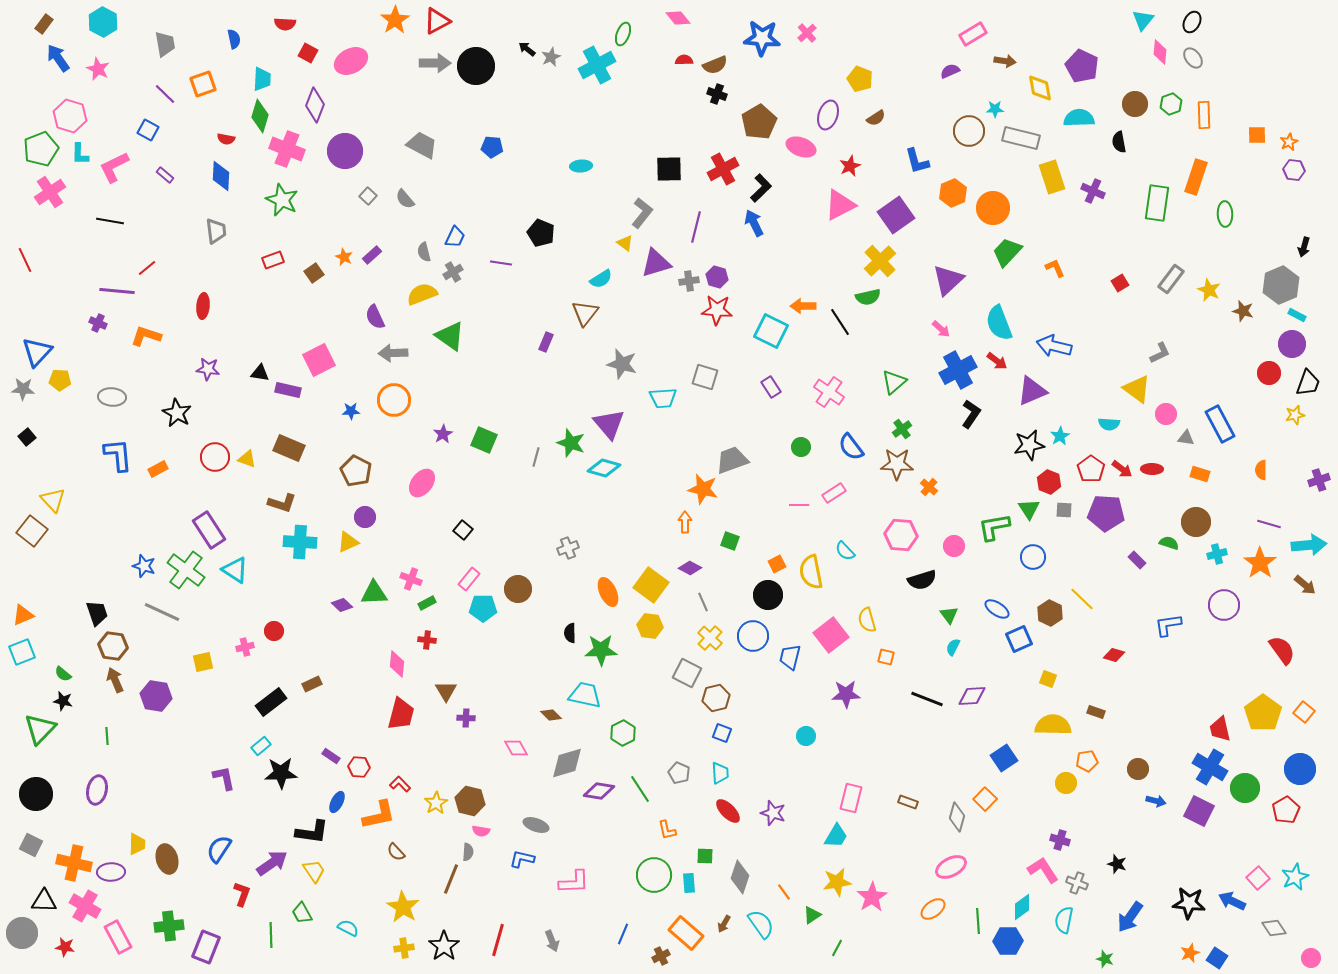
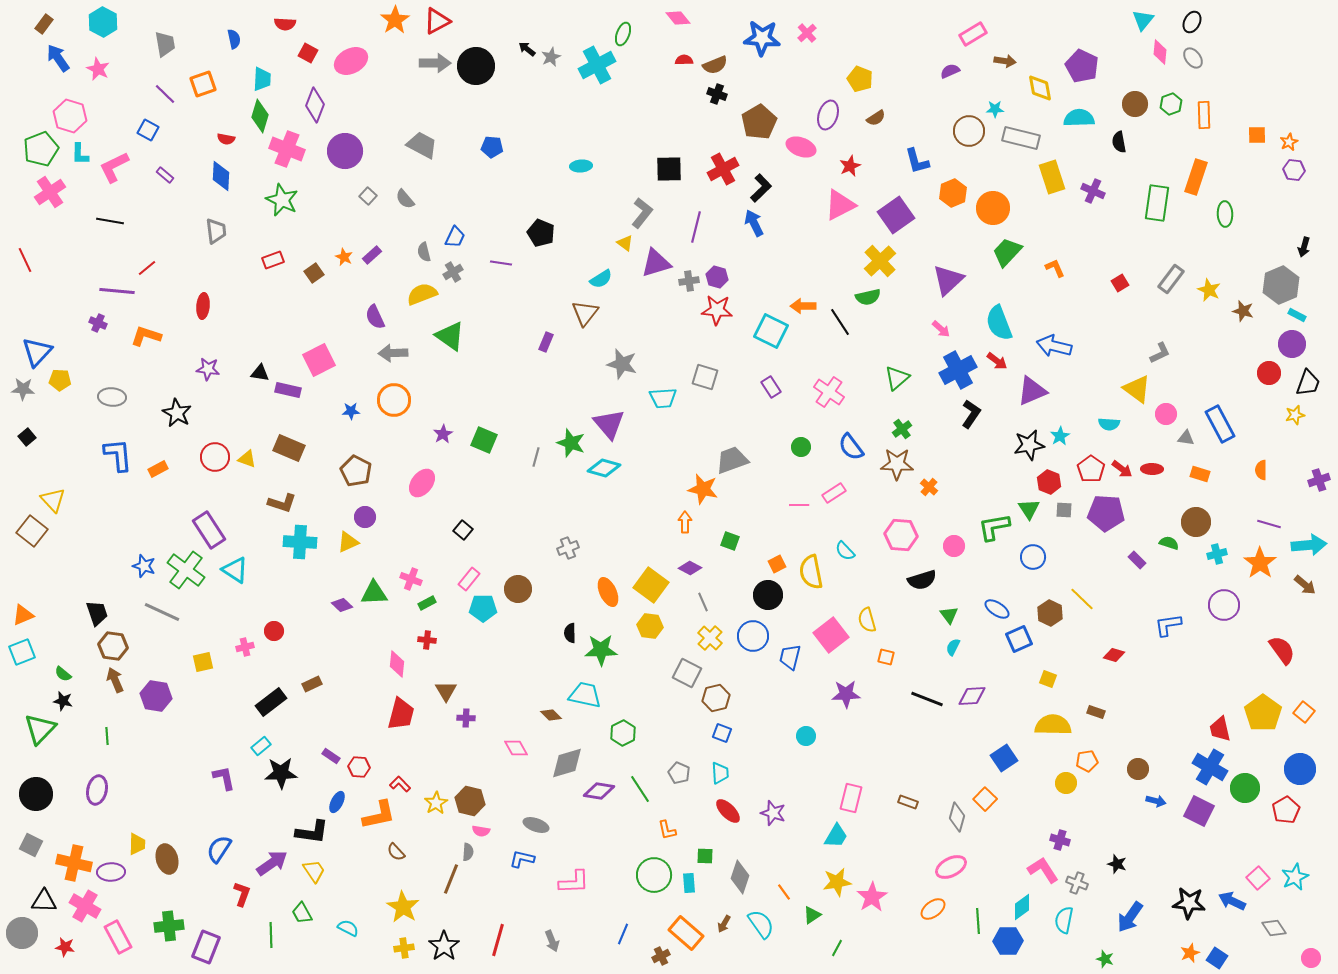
green triangle at (894, 382): moved 3 px right, 4 px up
